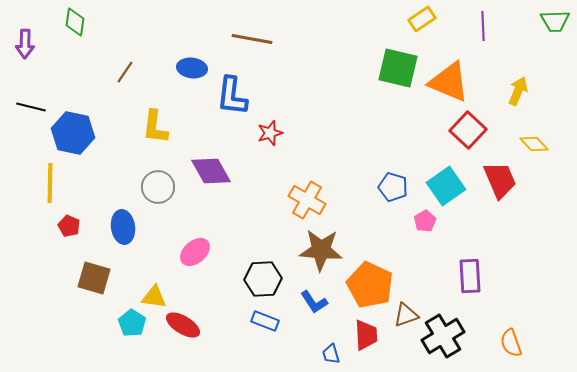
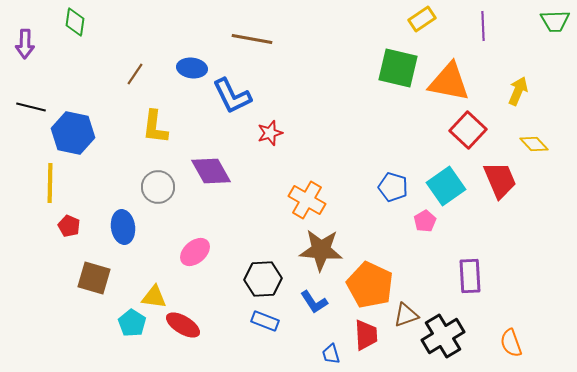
brown line at (125, 72): moved 10 px right, 2 px down
orange triangle at (449, 82): rotated 12 degrees counterclockwise
blue L-shape at (232, 96): rotated 33 degrees counterclockwise
